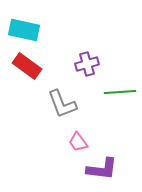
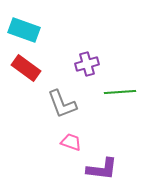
cyan rectangle: rotated 8 degrees clockwise
red rectangle: moved 1 px left, 2 px down
pink trapezoid: moved 7 px left; rotated 145 degrees clockwise
